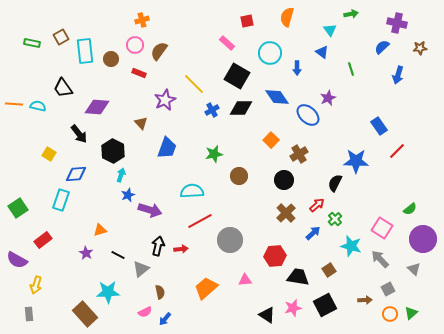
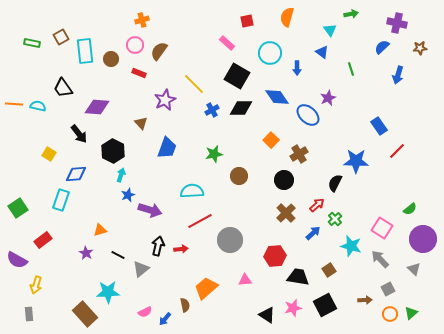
brown semicircle at (160, 292): moved 25 px right, 13 px down
